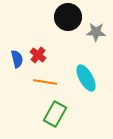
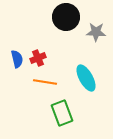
black circle: moved 2 px left
red cross: moved 3 px down; rotated 28 degrees clockwise
green rectangle: moved 7 px right, 1 px up; rotated 50 degrees counterclockwise
